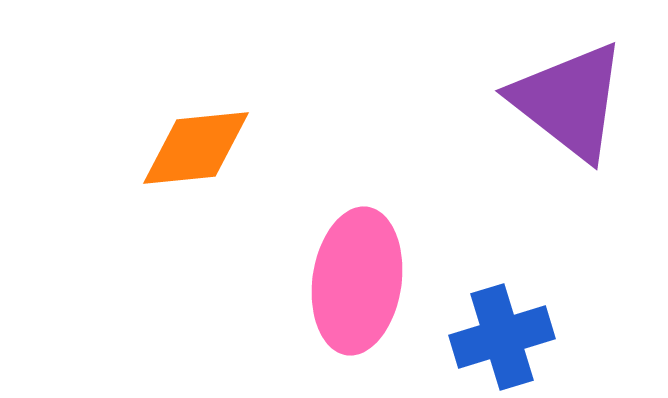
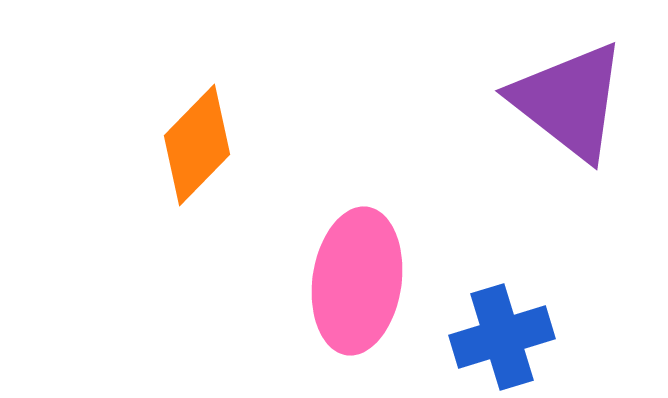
orange diamond: moved 1 px right, 3 px up; rotated 40 degrees counterclockwise
